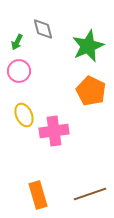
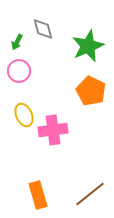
pink cross: moved 1 px left, 1 px up
brown line: rotated 20 degrees counterclockwise
